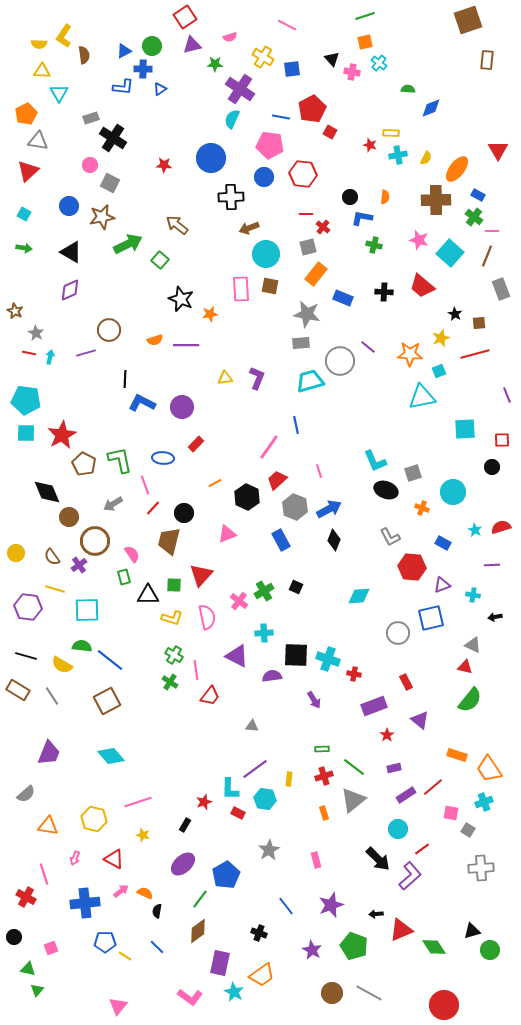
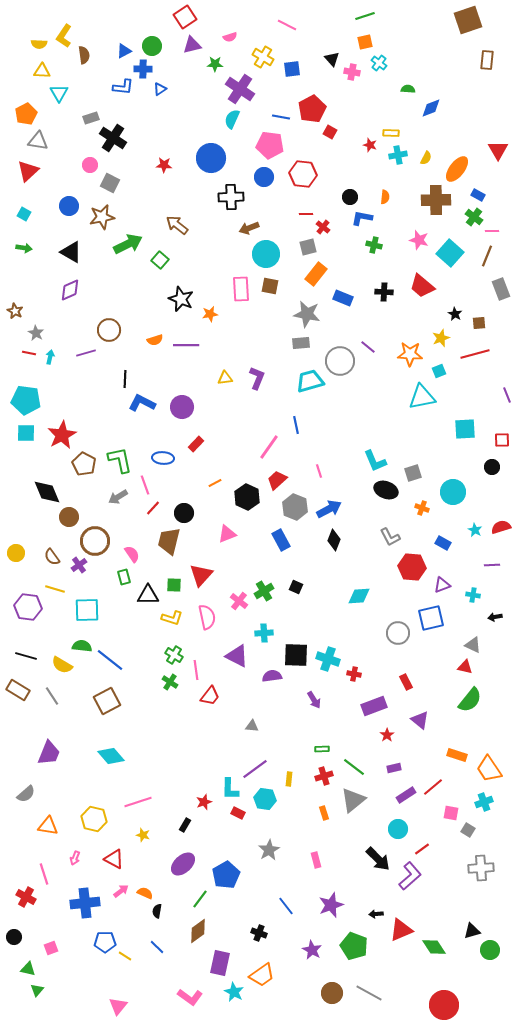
gray arrow at (113, 504): moved 5 px right, 7 px up
